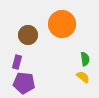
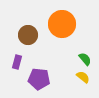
green semicircle: rotated 32 degrees counterclockwise
purple pentagon: moved 15 px right, 4 px up
